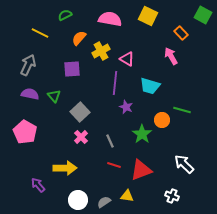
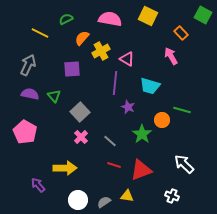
green semicircle: moved 1 px right, 4 px down
orange semicircle: moved 3 px right
purple star: moved 2 px right
gray line: rotated 24 degrees counterclockwise
